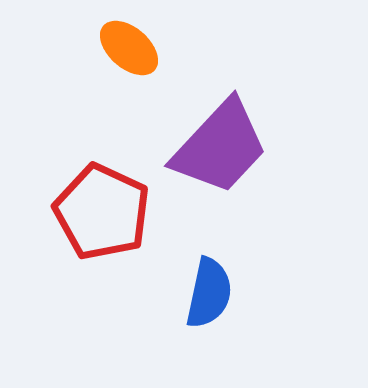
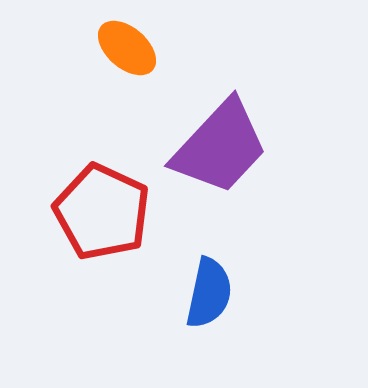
orange ellipse: moved 2 px left
